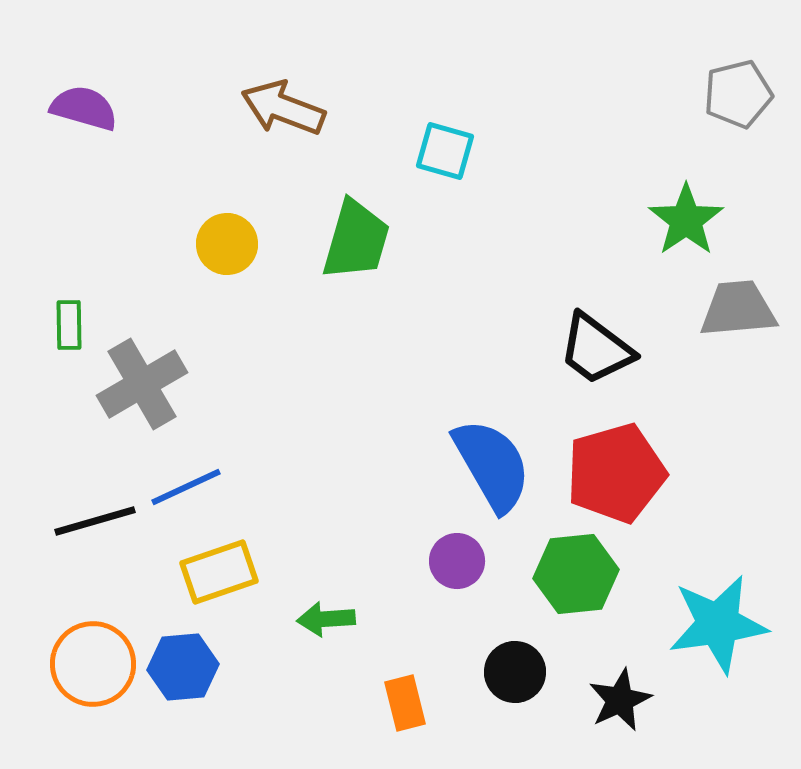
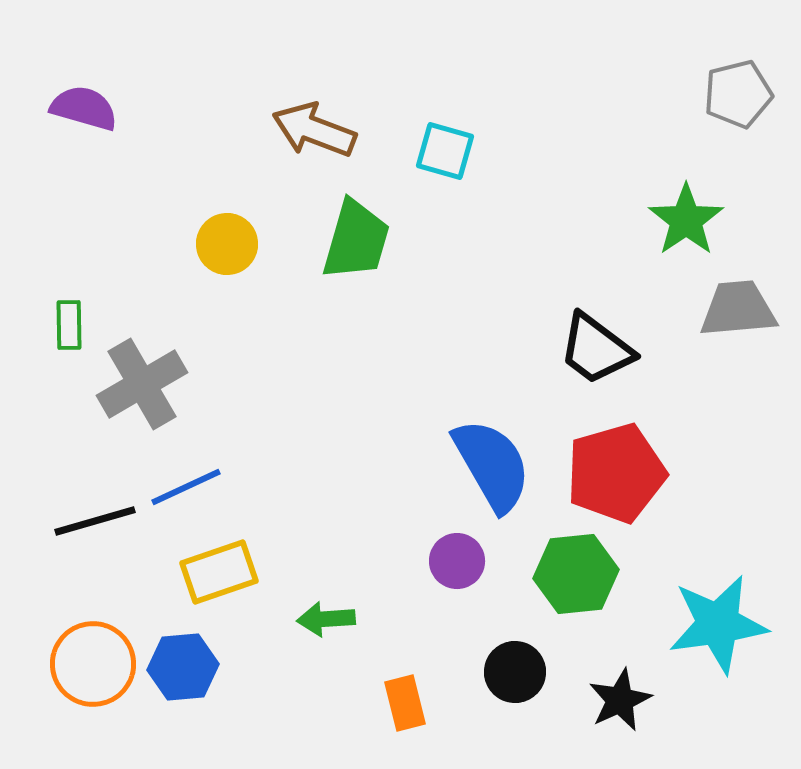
brown arrow: moved 31 px right, 22 px down
